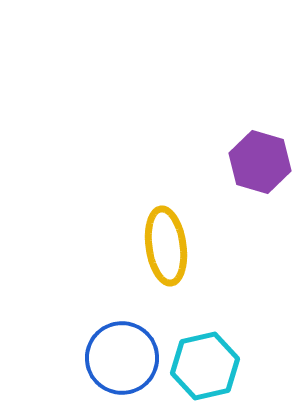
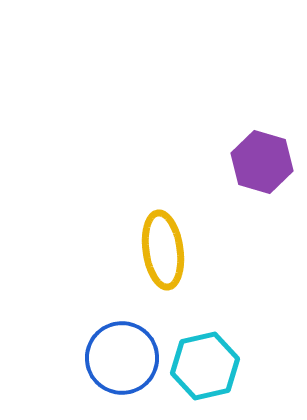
purple hexagon: moved 2 px right
yellow ellipse: moved 3 px left, 4 px down
